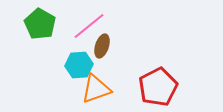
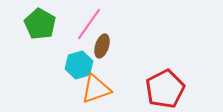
pink line: moved 2 px up; rotated 16 degrees counterclockwise
cyan hexagon: rotated 12 degrees counterclockwise
red pentagon: moved 7 px right, 2 px down
